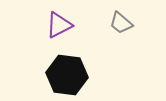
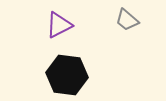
gray trapezoid: moved 6 px right, 3 px up
